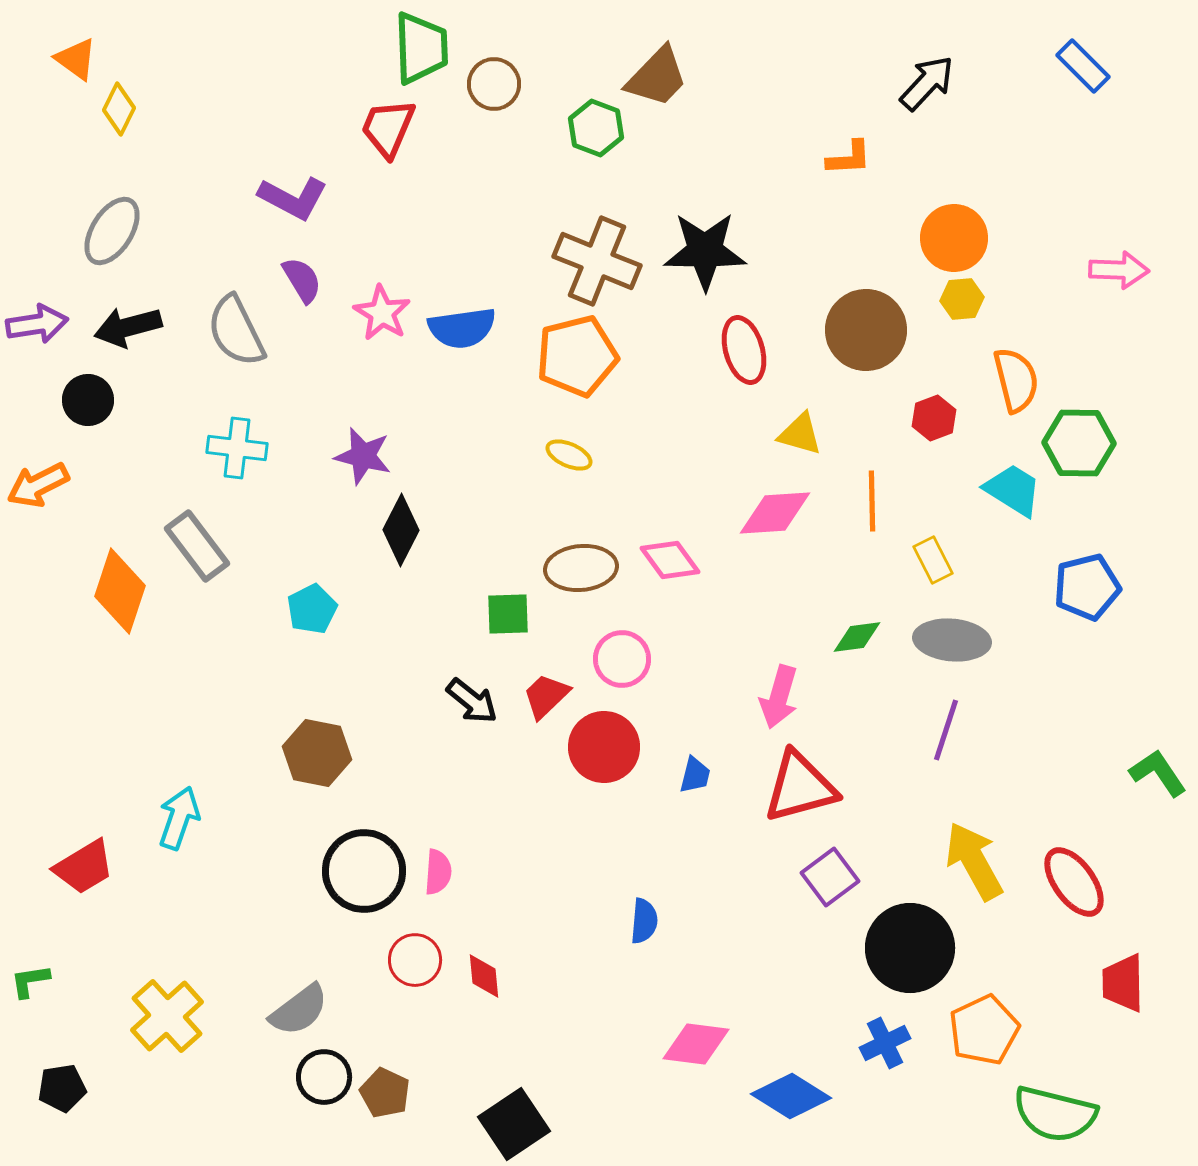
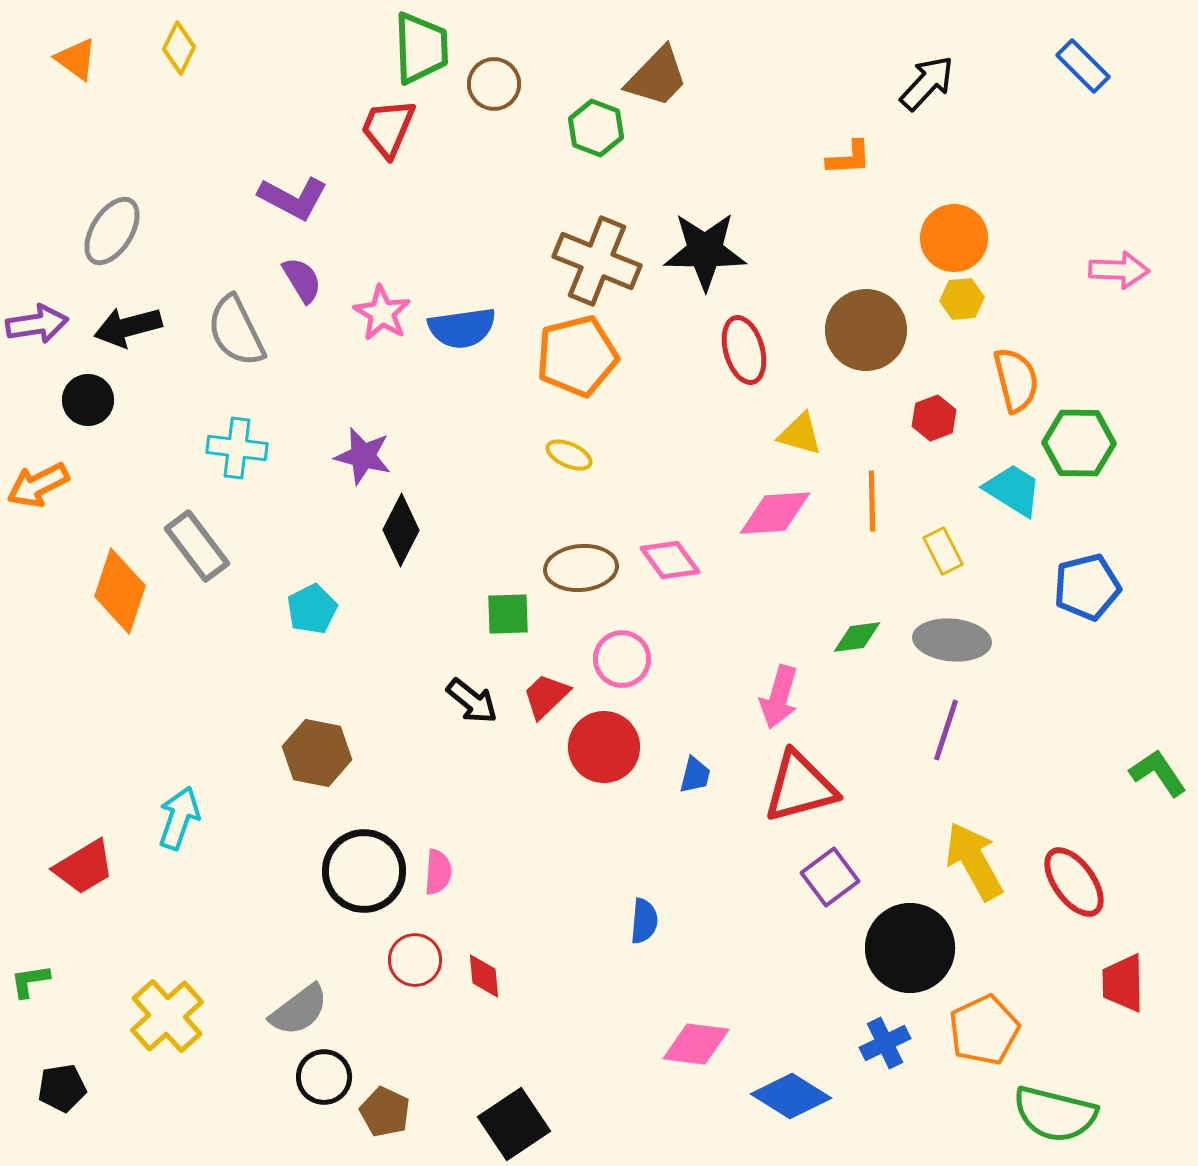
yellow diamond at (119, 109): moved 60 px right, 61 px up
yellow rectangle at (933, 560): moved 10 px right, 9 px up
brown pentagon at (385, 1093): moved 19 px down
